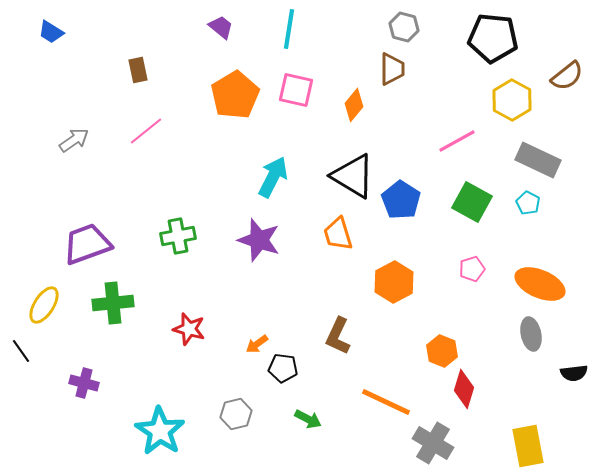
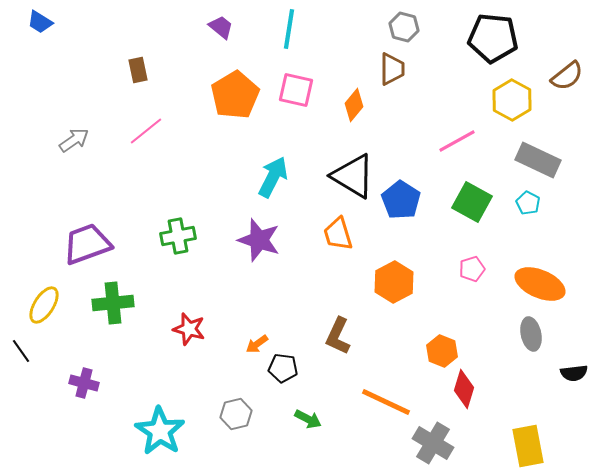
blue trapezoid at (51, 32): moved 11 px left, 10 px up
